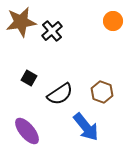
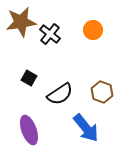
orange circle: moved 20 px left, 9 px down
black cross: moved 2 px left, 3 px down; rotated 10 degrees counterclockwise
blue arrow: moved 1 px down
purple ellipse: moved 2 px right, 1 px up; rotated 20 degrees clockwise
